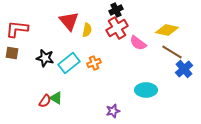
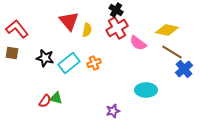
black cross: rotated 32 degrees counterclockwise
red L-shape: rotated 45 degrees clockwise
green triangle: rotated 16 degrees counterclockwise
